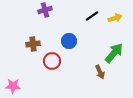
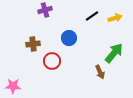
blue circle: moved 3 px up
